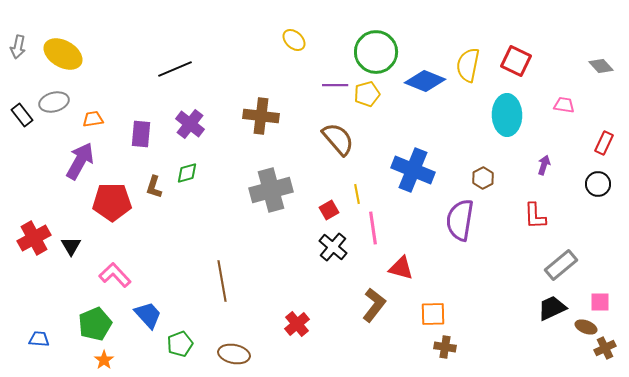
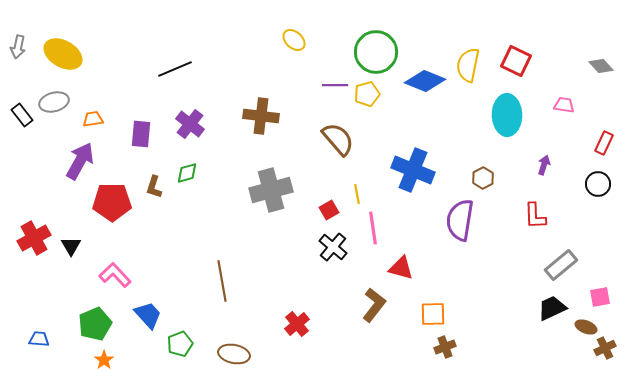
pink square at (600, 302): moved 5 px up; rotated 10 degrees counterclockwise
brown cross at (445, 347): rotated 30 degrees counterclockwise
